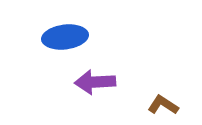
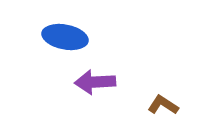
blue ellipse: rotated 18 degrees clockwise
